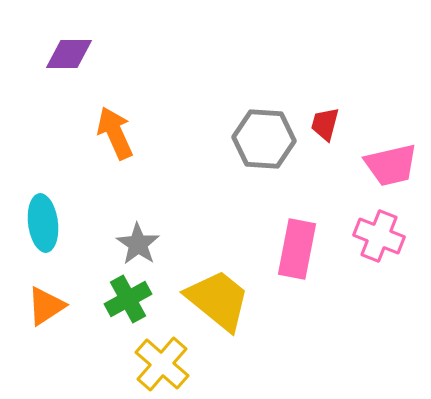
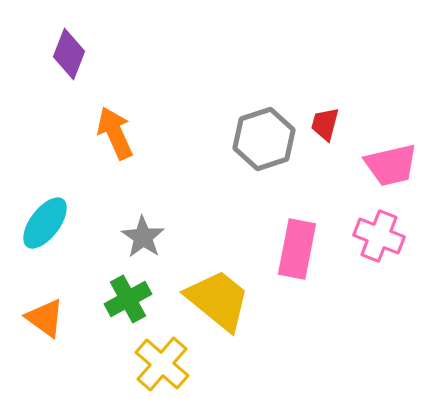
purple diamond: rotated 69 degrees counterclockwise
gray hexagon: rotated 22 degrees counterclockwise
cyan ellipse: moved 2 px right; rotated 44 degrees clockwise
gray star: moved 5 px right, 7 px up
orange triangle: moved 1 px left, 12 px down; rotated 51 degrees counterclockwise
